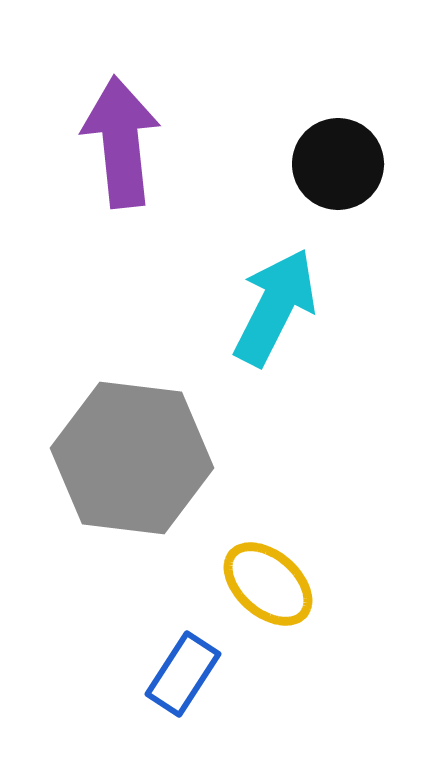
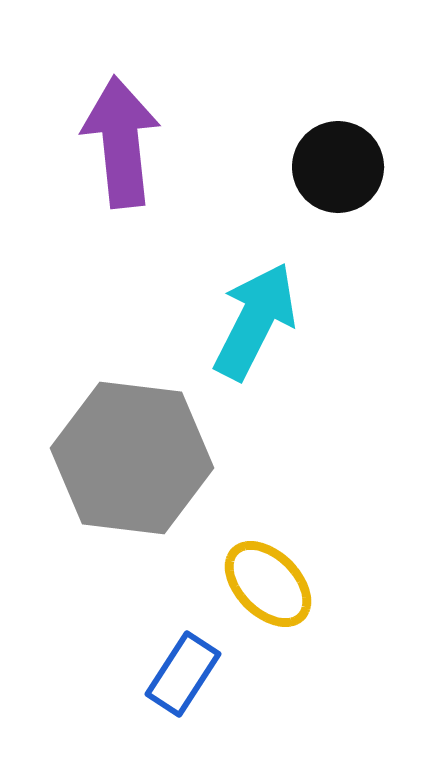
black circle: moved 3 px down
cyan arrow: moved 20 px left, 14 px down
yellow ellipse: rotated 4 degrees clockwise
